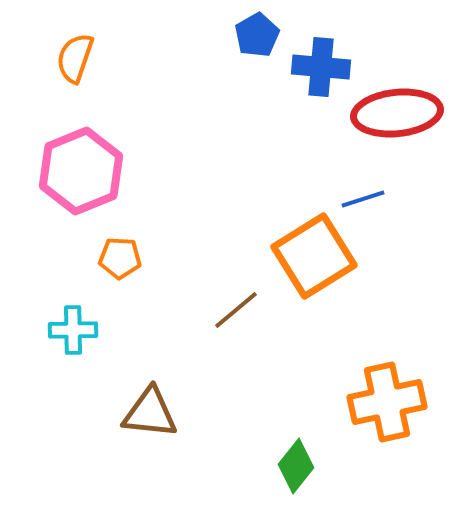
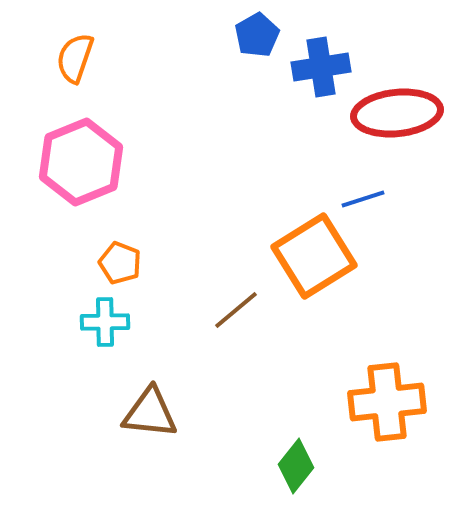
blue cross: rotated 14 degrees counterclockwise
pink hexagon: moved 9 px up
orange pentagon: moved 5 px down; rotated 18 degrees clockwise
cyan cross: moved 32 px right, 8 px up
orange cross: rotated 6 degrees clockwise
